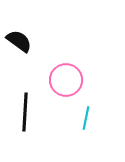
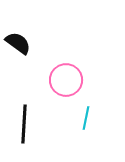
black semicircle: moved 1 px left, 2 px down
black line: moved 1 px left, 12 px down
